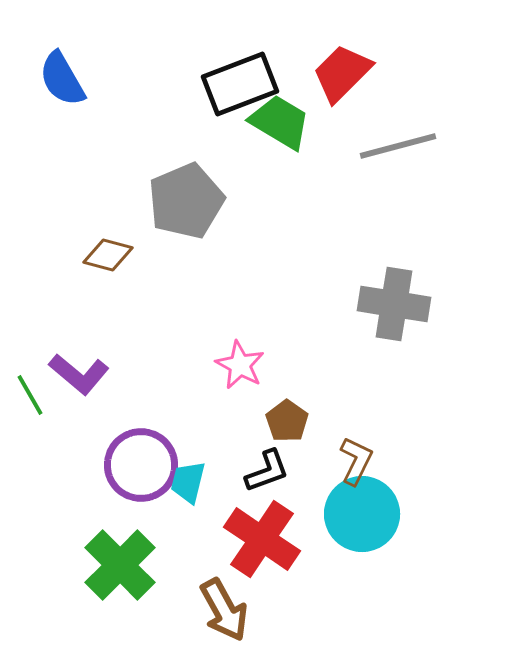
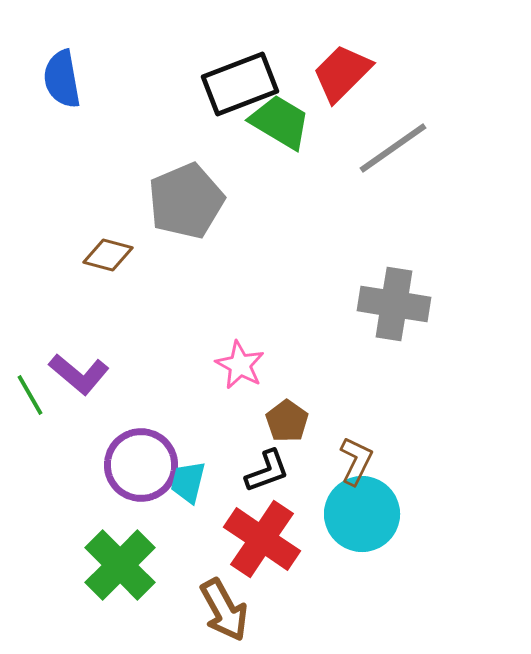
blue semicircle: rotated 20 degrees clockwise
gray line: moved 5 px left, 2 px down; rotated 20 degrees counterclockwise
